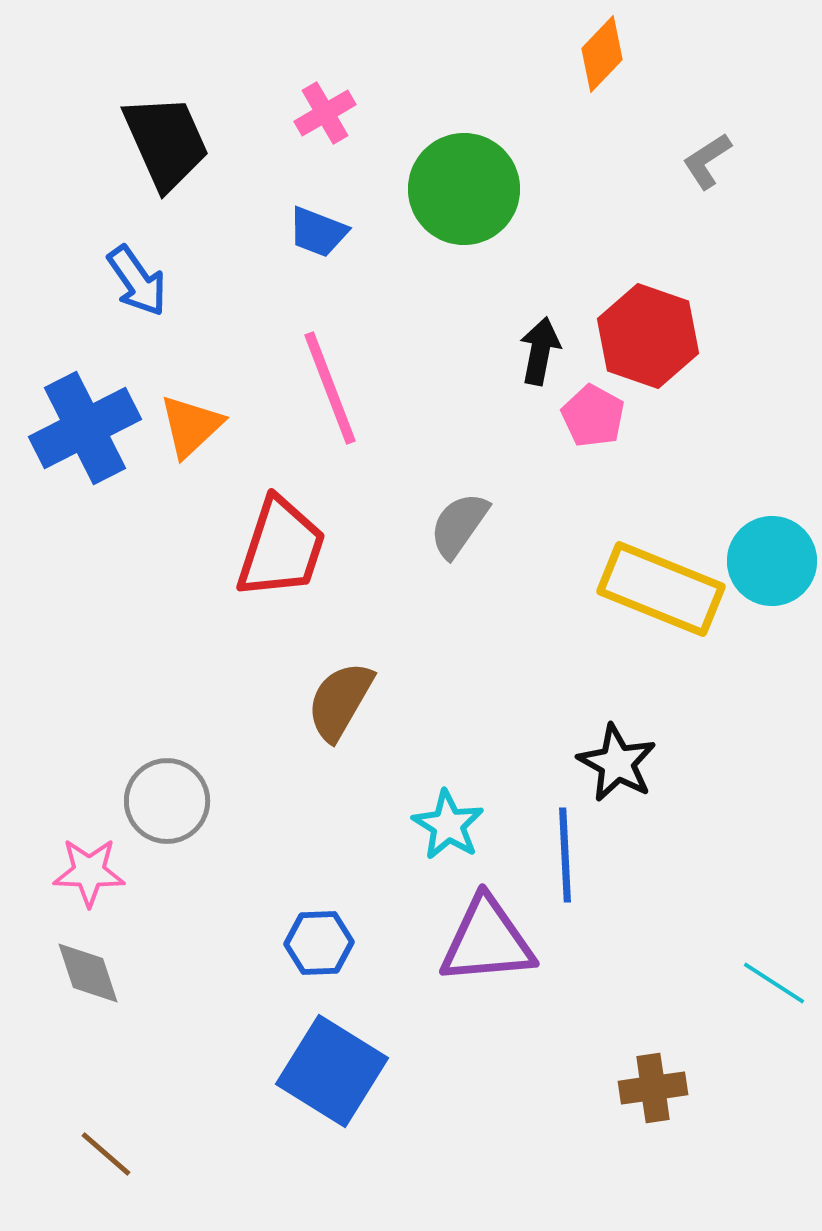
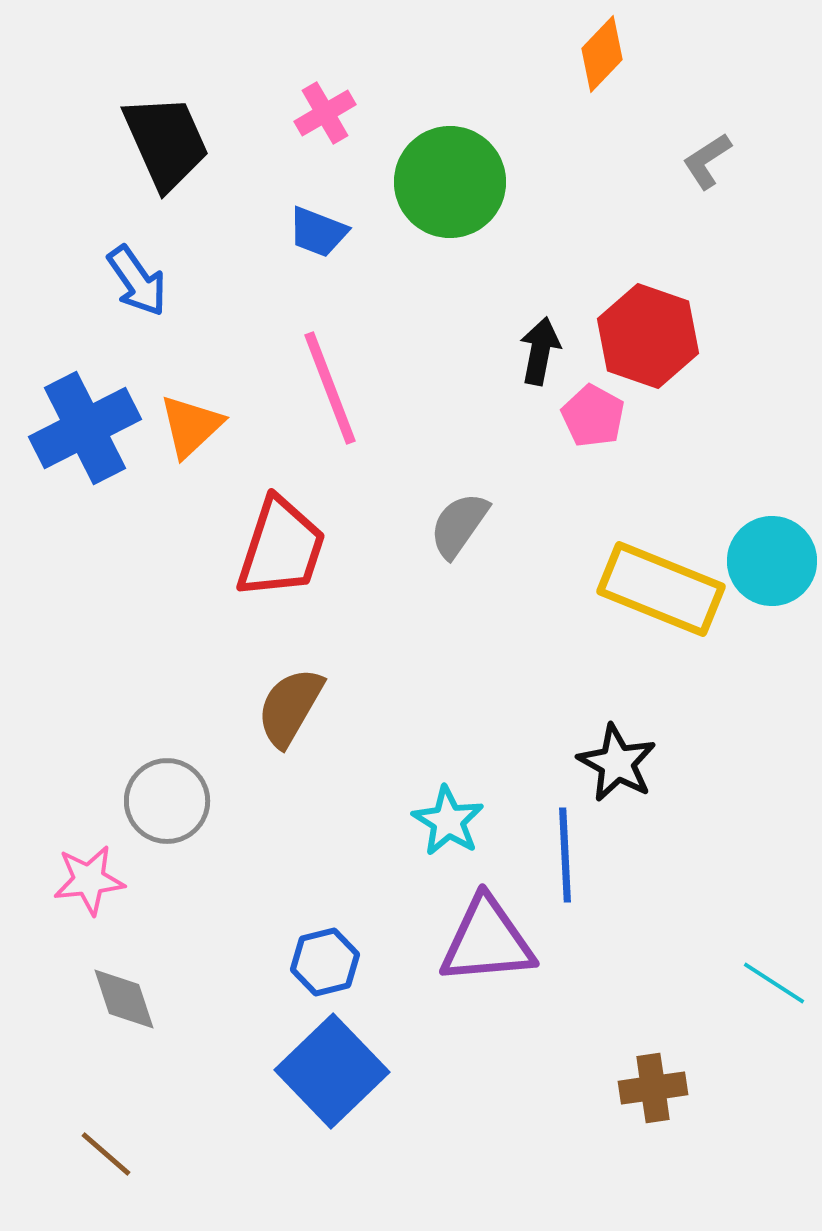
green circle: moved 14 px left, 7 px up
brown semicircle: moved 50 px left, 6 px down
cyan star: moved 4 px up
pink star: moved 8 px down; rotated 8 degrees counterclockwise
blue hexagon: moved 6 px right, 19 px down; rotated 12 degrees counterclockwise
gray diamond: moved 36 px right, 26 px down
blue square: rotated 14 degrees clockwise
